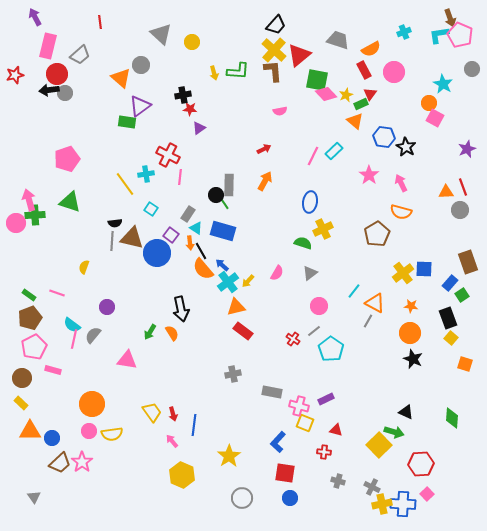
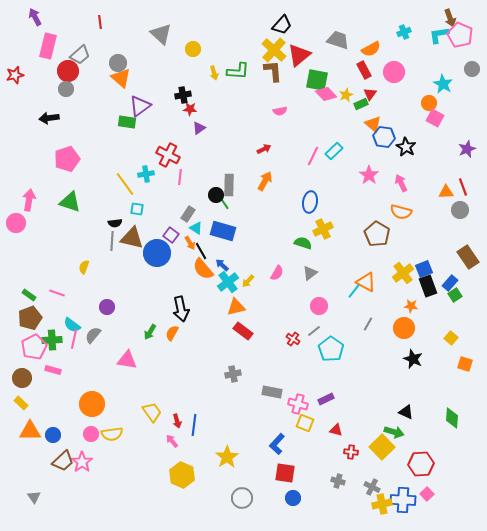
black trapezoid at (276, 25): moved 6 px right
yellow circle at (192, 42): moved 1 px right, 7 px down
gray circle at (141, 65): moved 23 px left, 2 px up
red circle at (57, 74): moved 11 px right, 3 px up
black arrow at (49, 90): moved 28 px down
gray circle at (65, 93): moved 1 px right, 4 px up
orange triangle at (355, 121): moved 18 px right, 3 px down
pink arrow at (29, 200): rotated 25 degrees clockwise
cyan square at (151, 209): moved 14 px left; rotated 24 degrees counterclockwise
green cross at (35, 215): moved 17 px right, 125 px down
brown pentagon at (377, 234): rotated 10 degrees counterclockwise
orange arrow at (190, 243): rotated 24 degrees counterclockwise
brown rectangle at (468, 262): moved 5 px up; rotated 15 degrees counterclockwise
blue square at (424, 269): rotated 24 degrees counterclockwise
green square at (462, 295): moved 7 px left
orange triangle at (375, 303): moved 9 px left, 21 px up
black rectangle at (448, 318): moved 20 px left, 32 px up
gray line at (368, 321): moved 3 px down
orange semicircle at (172, 333): rotated 119 degrees counterclockwise
orange circle at (410, 333): moved 6 px left, 5 px up
pink cross at (299, 406): moved 1 px left, 2 px up
red arrow at (173, 414): moved 4 px right, 7 px down
pink circle at (89, 431): moved 2 px right, 3 px down
blue circle at (52, 438): moved 1 px right, 3 px up
blue L-shape at (278, 442): moved 1 px left, 2 px down
yellow square at (379, 445): moved 3 px right, 2 px down
red cross at (324, 452): moved 27 px right
yellow star at (229, 456): moved 2 px left, 1 px down
brown trapezoid at (60, 463): moved 3 px right, 2 px up
blue circle at (290, 498): moved 3 px right
blue cross at (403, 504): moved 4 px up
